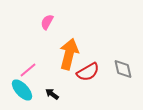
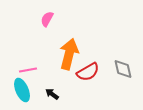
pink semicircle: moved 3 px up
pink line: rotated 30 degrees clockwise
cyan ellipse: rotated 20 degrees clockwise
